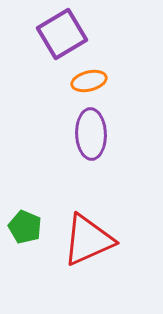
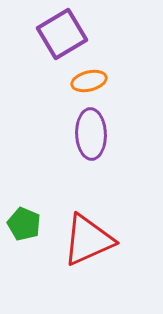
green pentagon: moved 1 px left, 3 px up
